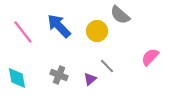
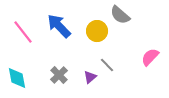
gray line: moved 1 px up
gray cross: rotated 24 degrees clockwise
purple triangle: moved 2 px up
